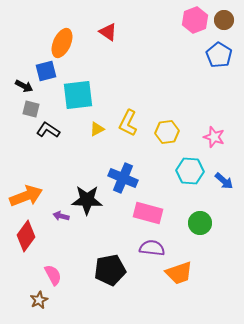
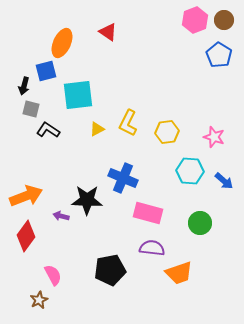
black arrow: rotated 78 degrees clockwise
